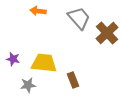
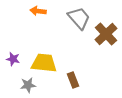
brown cross: moved 1 px left, 1 px down
